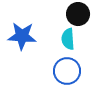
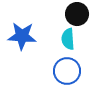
black circle: moved 1 px left
